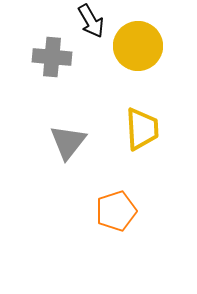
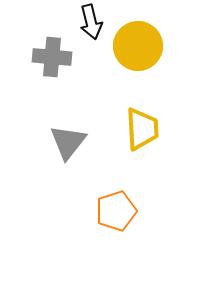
black arrow: moved 1 px down; rotated 16 degrees clockwise
